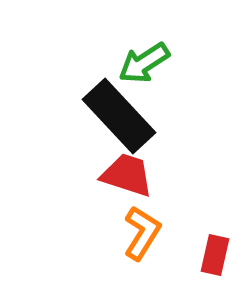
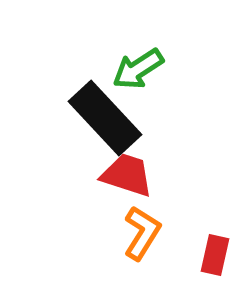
green arrow: moved 6 px left, 6 px down
black rectangle: moved 14 px left, 2 px down
